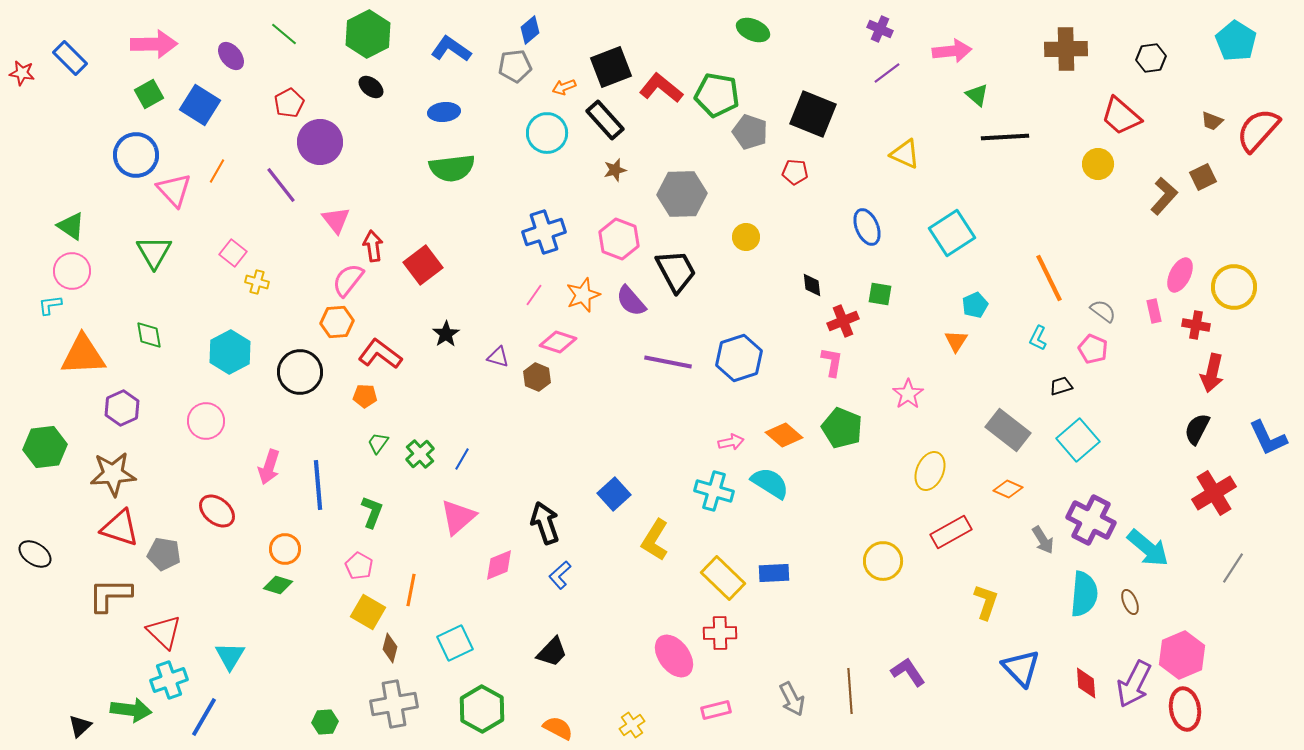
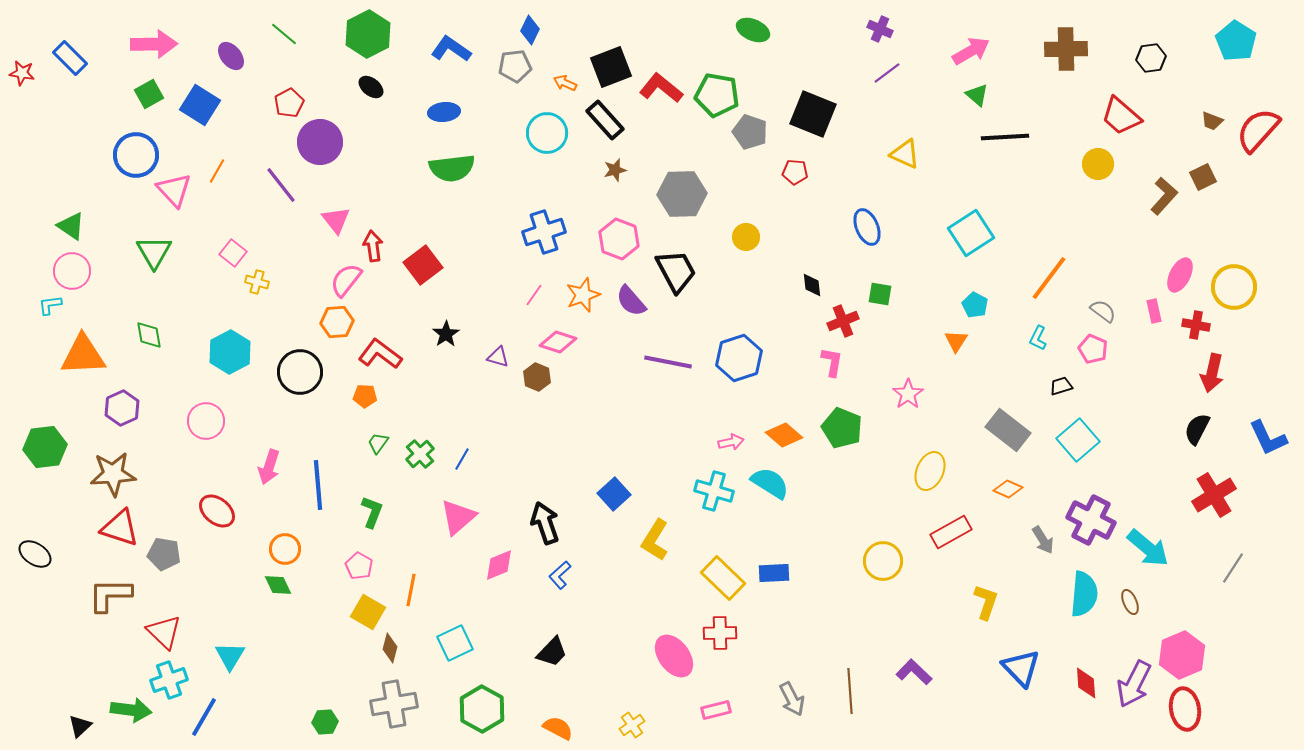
blue diamond at (530, 30): rotated 24 degrees counterclockwise
pink arrow at (952, 51): moved 19 px right; rotated 24 degrees counterclockwise
orange arrow at (564, 87): moved 1 px right, 4 px up; rotated 45 degrees clockwise
cyan square at (952, 233): moved 19 px right
orange line at (1049, 278): rotated 63 degrees clockwise
pink semicircle at (348, 280): moved 2 px left
cyan pentagon at (975, 305): rotated 20 degrees counterclockwise
red cross at (1214, 493): moved 2 px down
green diamond at (278, 585): rotated 48 degrees clockwise
purple L-shape at (908, 672): moved 6 px right; rotated 12 degrees counterclockwise
